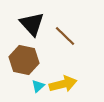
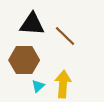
black triangle: rotated 44 degrees counterclockwise
brown hexagon: rotated 12 degrees counterclockwise
yellow arrow: rotated 72 degrees counterclockwise
